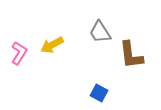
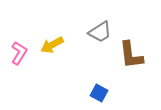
gray trapezoid: rotated 90 degrees counterclockwise
